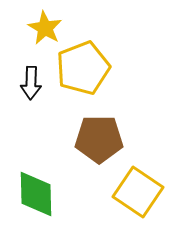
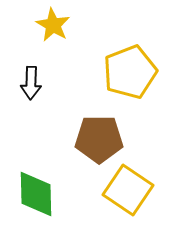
yellow star: moved 8 px right, 3 px up
yellow pentagon: moved 47 px right, 4 px down
yellow square: moved 10 px left, 2 px up
